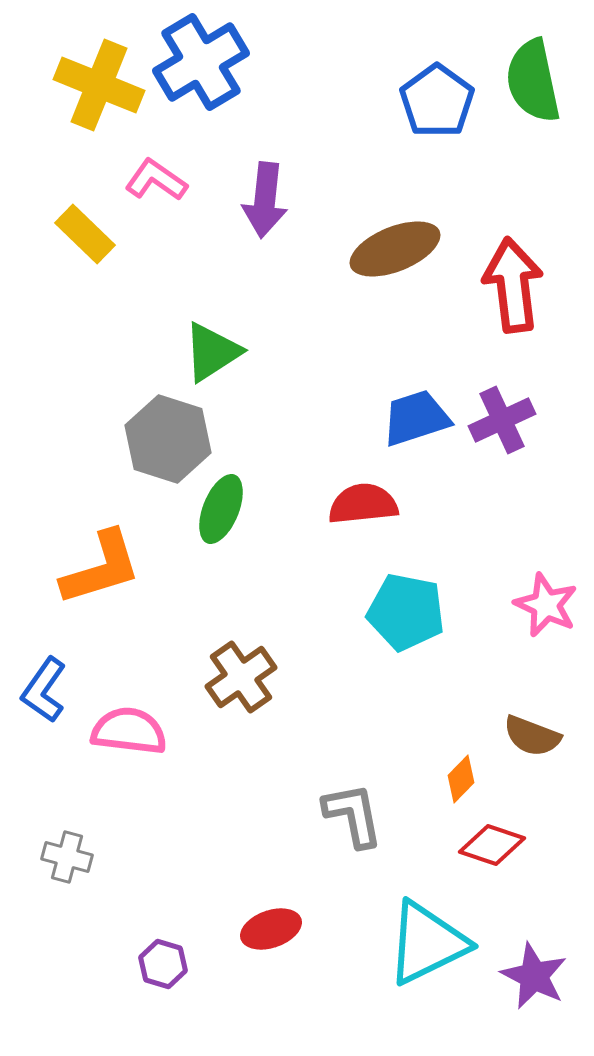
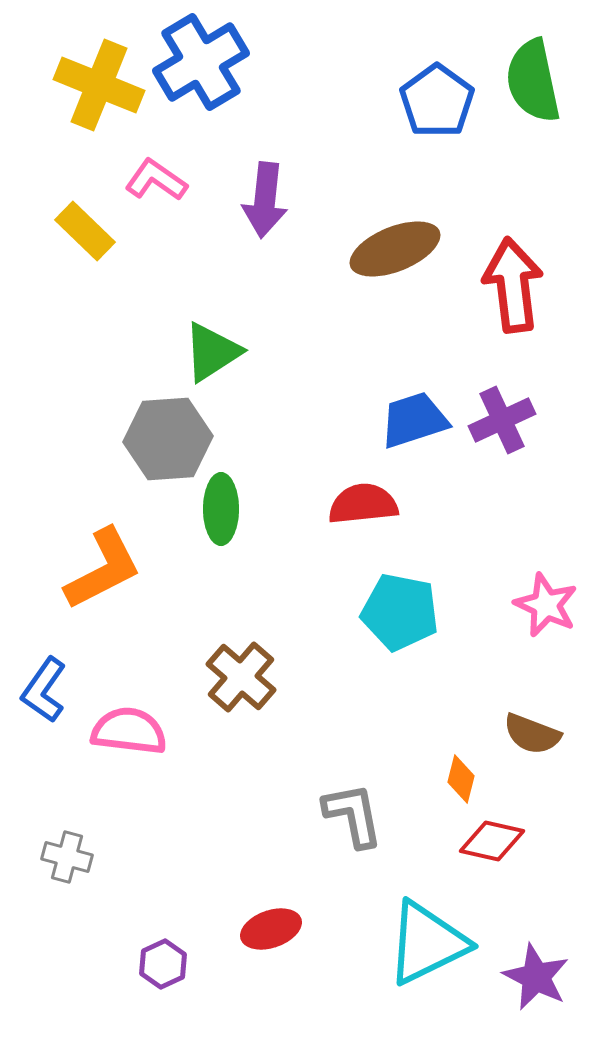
yellow rectangle: moved 3 px up
blue trapezoid: moved 2 px left, 2 px down
gray hexagon: rotated 22 degrees counterclockwise
green ellipse: rotated 22 degrees counterclockwise
orange L-shape: moved 2 px right, 1 px down; rotated 10 degrees counterclockwise
cyan pentagon: moved 6 px left
brown cross: rotated 14 degrees counterclockwise
brown semicircle: moved 2 px up
orange diamond: rotated 30 degrees counterclockwise
red diamond: moved 4 px up; rotated 6 degrees counterclockwise
purple hexagon: rotated 18 degrees clockwise
purple star: moved 2 px right, 1 px down
